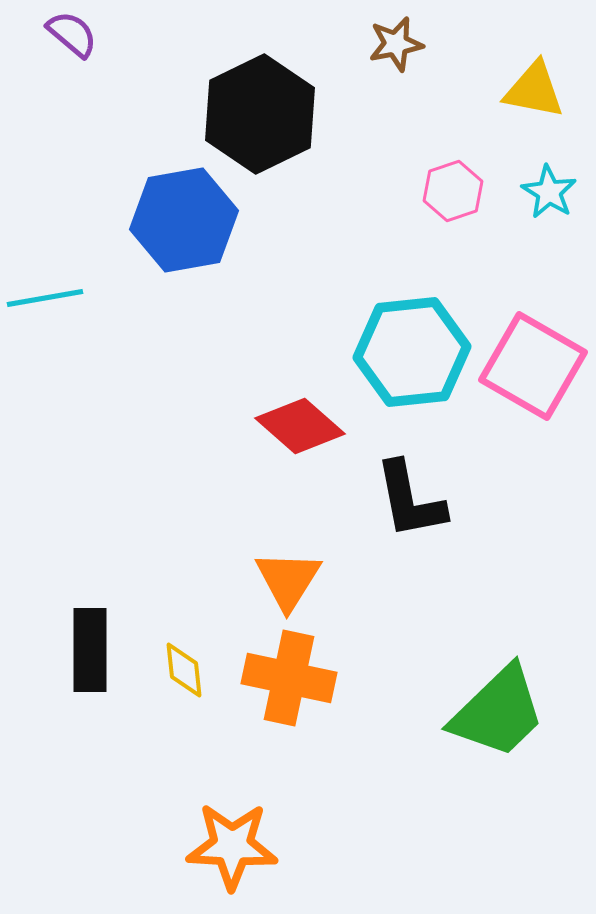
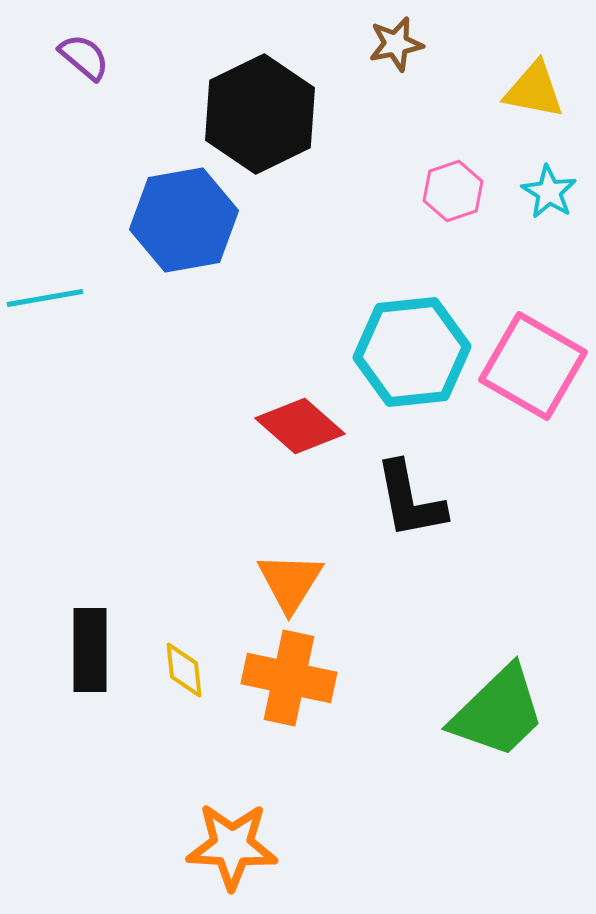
purple semicircle: moved 12 px right, 23 px down
orange triangle: moved 2 px right, 2 px down
